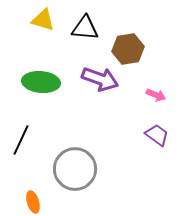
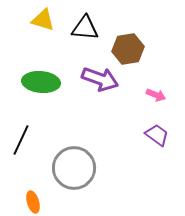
gray circle: moved 1 px left, 1 px up
